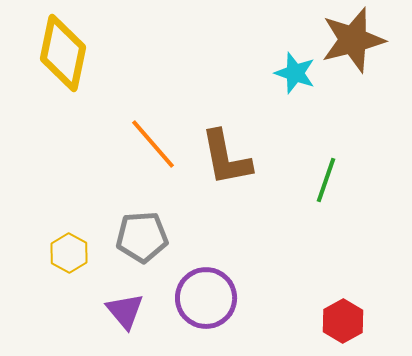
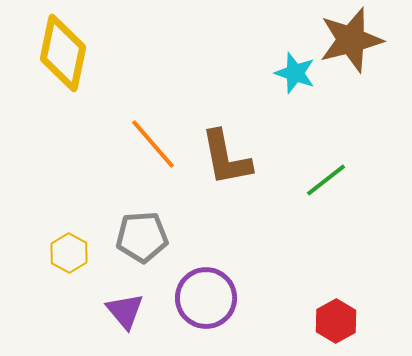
brown star: moved 2 px left
green line: rotated 33 degrees clockwise
red hexagon: moved 7 px left
